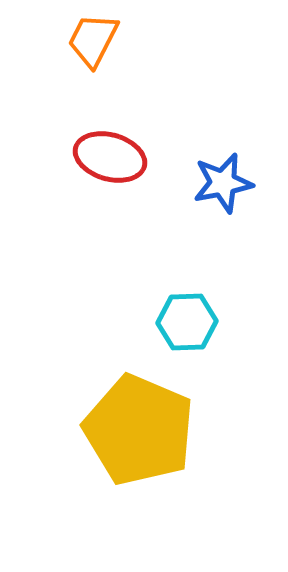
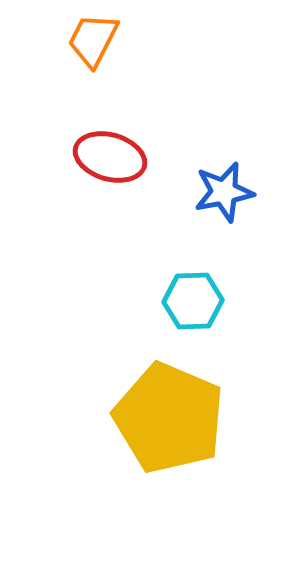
blue star: moved 1 px right, 9 px down
cyan hexagon: moved 6 px right, 21 px up
yellow pentagon: moved 30 px right, 12 px up
